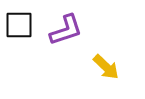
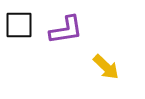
purple L-shape: rotated 9 degrees clockwise
